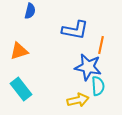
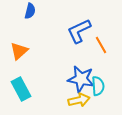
blue L-shape: moved 4 px right, 1 px down; rotated 144 degrees clockwise
orange line: rotated 42 degrees counterclockwise
orange triangle: rotated 24 degrees counterclockwise
blue star: moved 7 px left, 12 px down
cyan rectangle: rotated 10 degrees clockwise
yellow arrow: moved 1 px right
